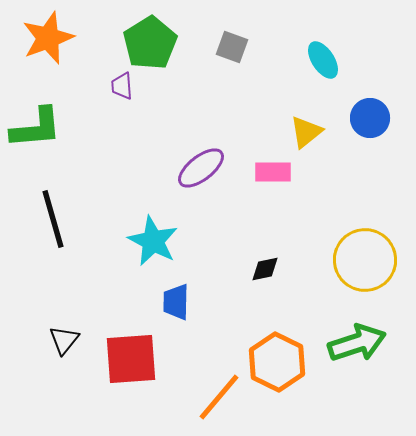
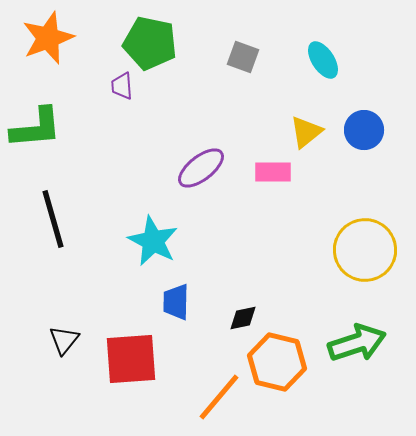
green pentagon: rotated 28 degrees counterclockwise
gray square: moved 11 px right, 10 px down
blue circle: moved 6 px left, 12 px down
yellow circle: moved 10 px up
black diamond: moved 22 px left, 49 px down
orange hexagon: rotated 12 degrees counterclockwise
